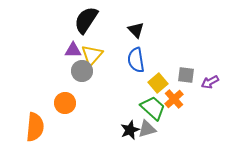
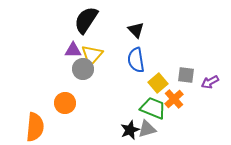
gray circle: moved 1 px right, 2 px up
green trapezoid: rotated 20 degrees counterclockwise
